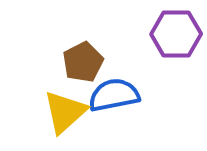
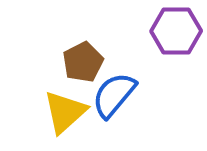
purple hexagon: moved 3 px up
blue semicircle: rotated 39 degrees counterclockwise
